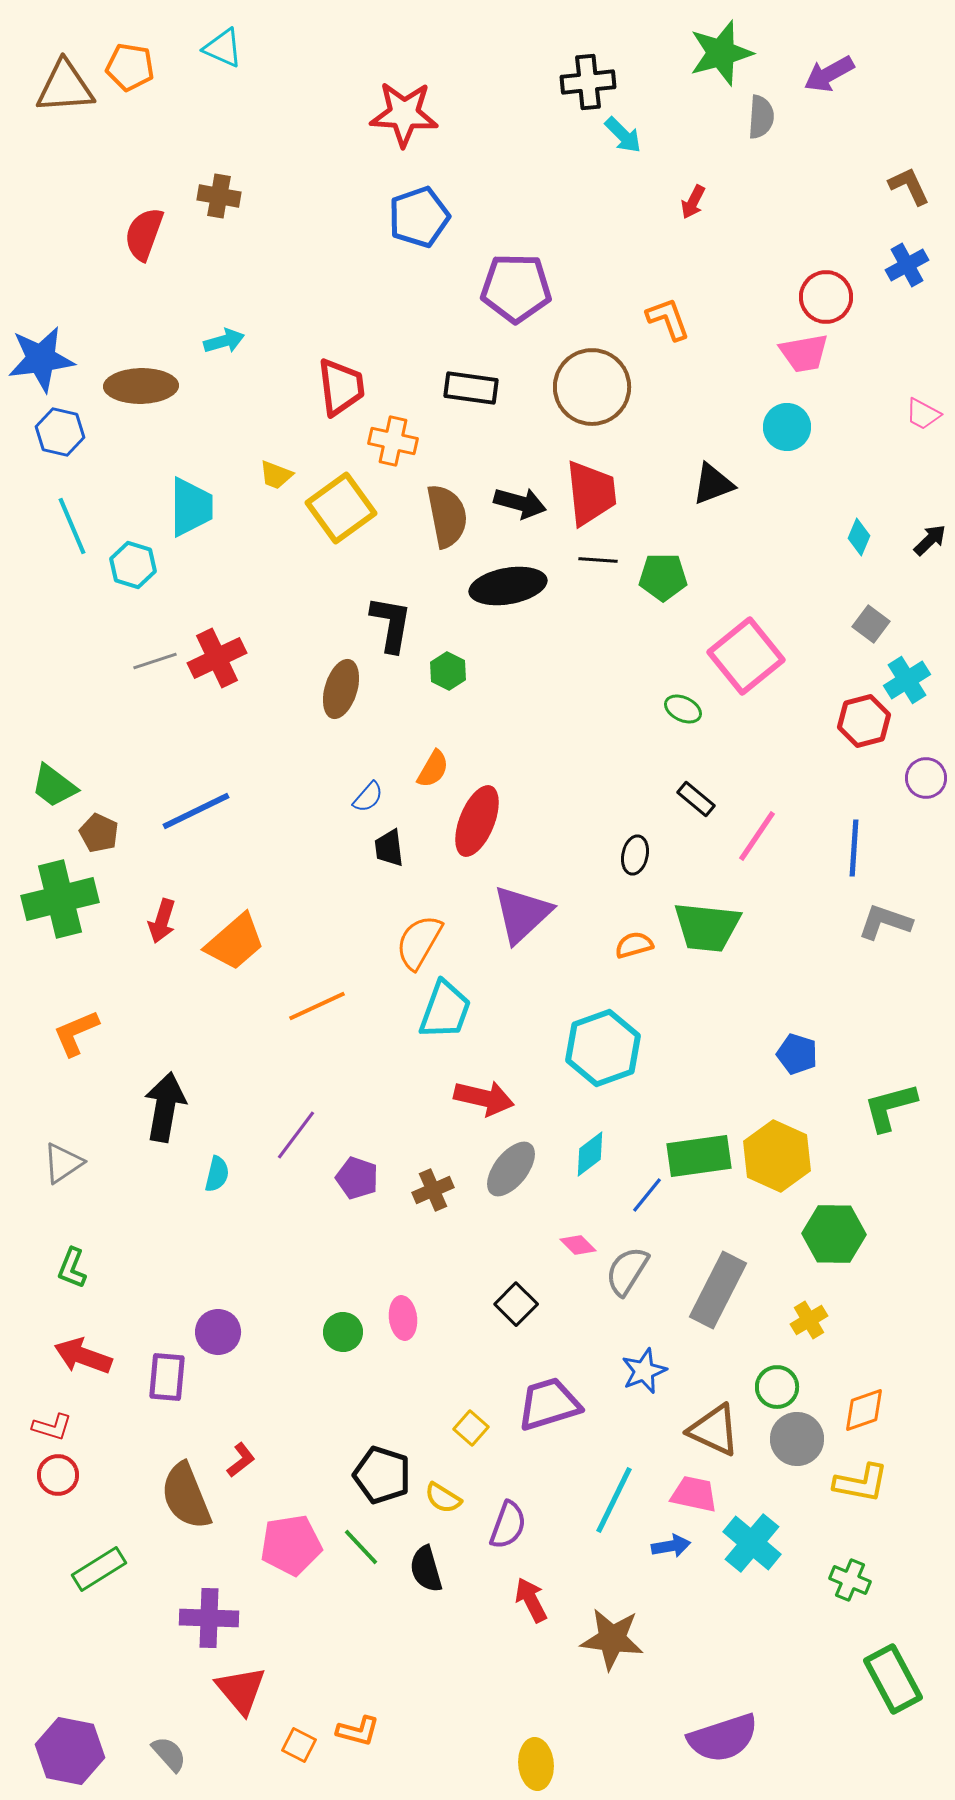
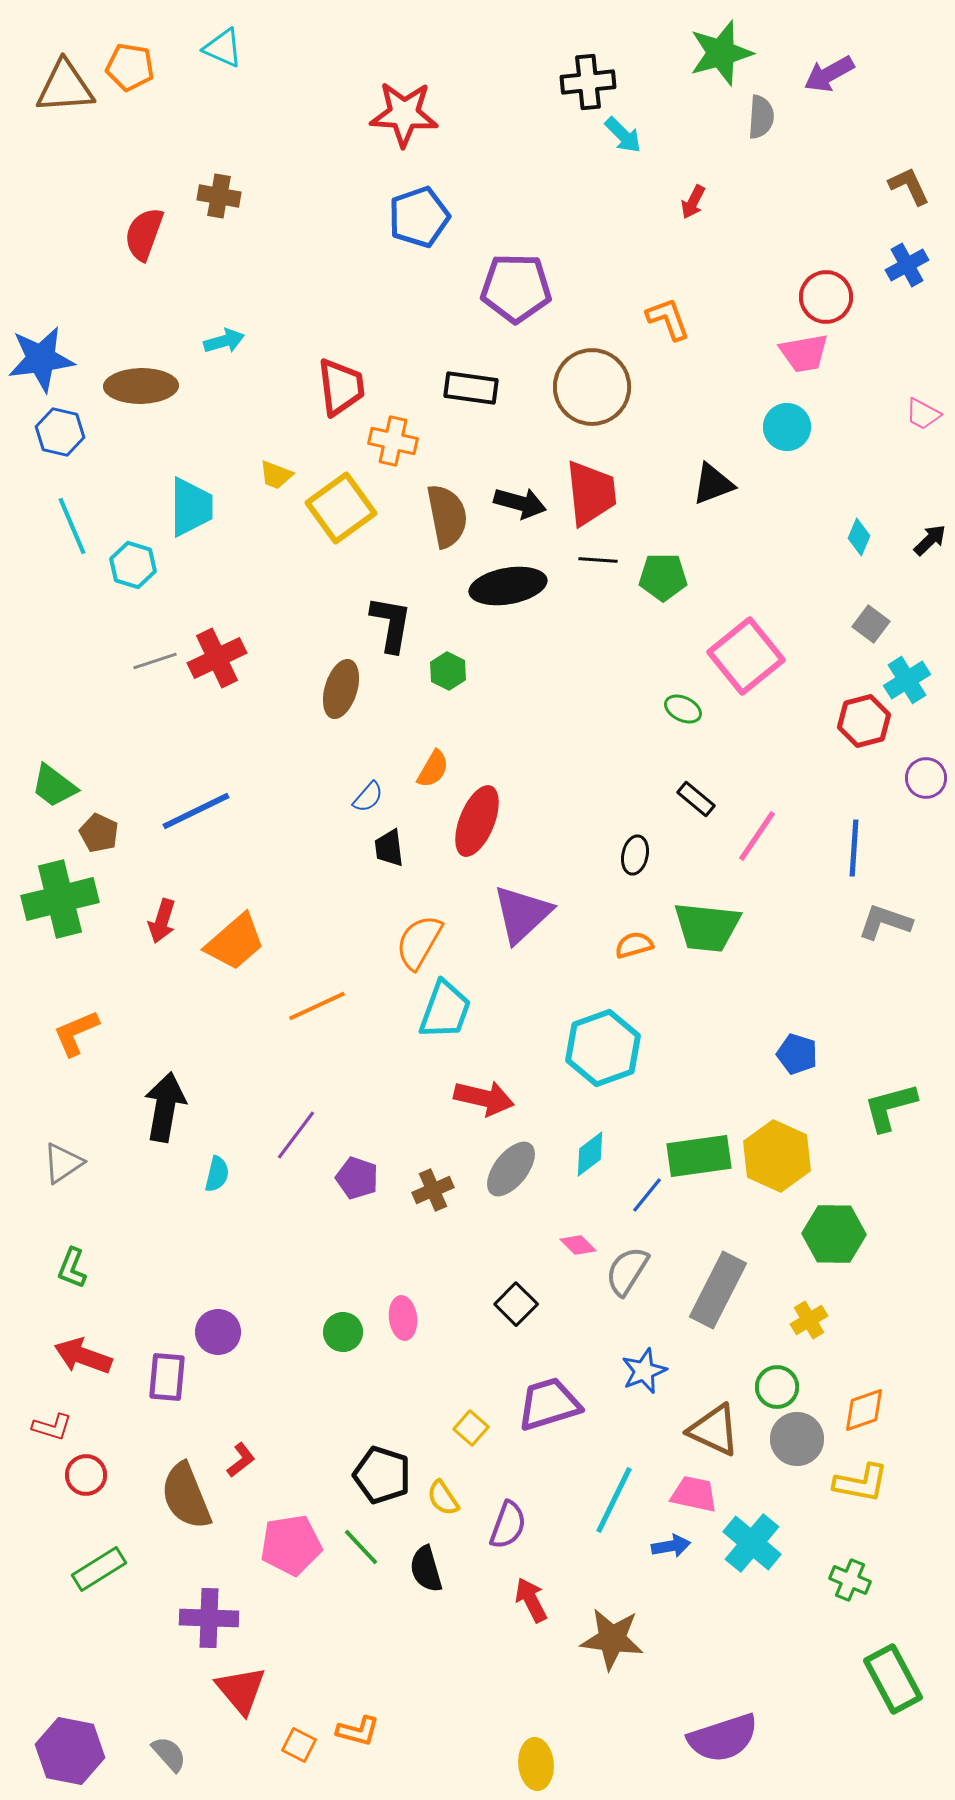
red circle at (58, 1475): moved 28 px right
yellow semicircle at (443, 1498): rotated 24 degrees clockwise
